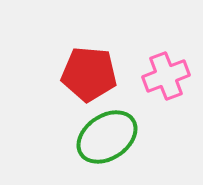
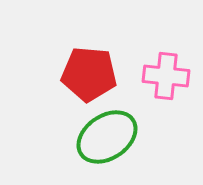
pink cross: rotated 27 degrees clockwise
